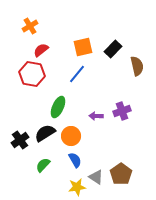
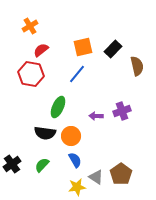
red hexagon: moved 1 px left
black semicircle: rotated 140 degrees counterclockwise
black cross: moved 8 px left, 24 px down
green semicircle: moved 1 px left
